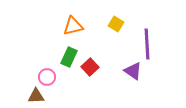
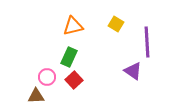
purple line: moved 2 px up
red square: moved 16 px left, 13 px down
